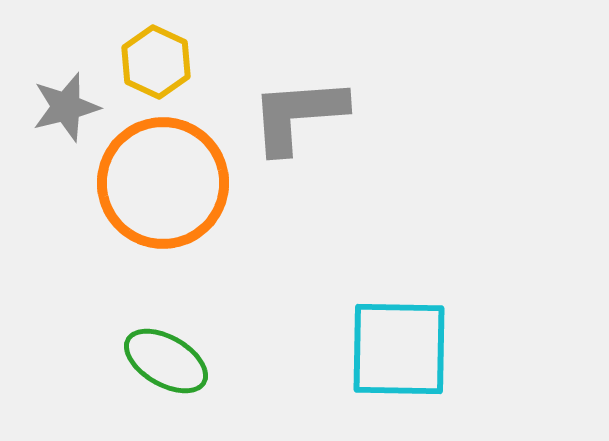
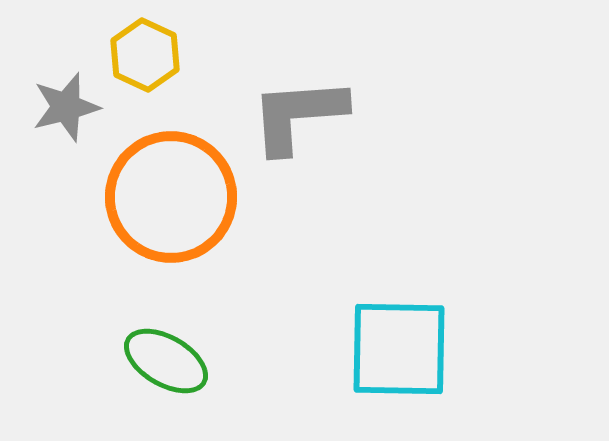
yellow hexagon: moved 11 px left, 7 px up
orange circle: moved 8 px right, 14 px down
